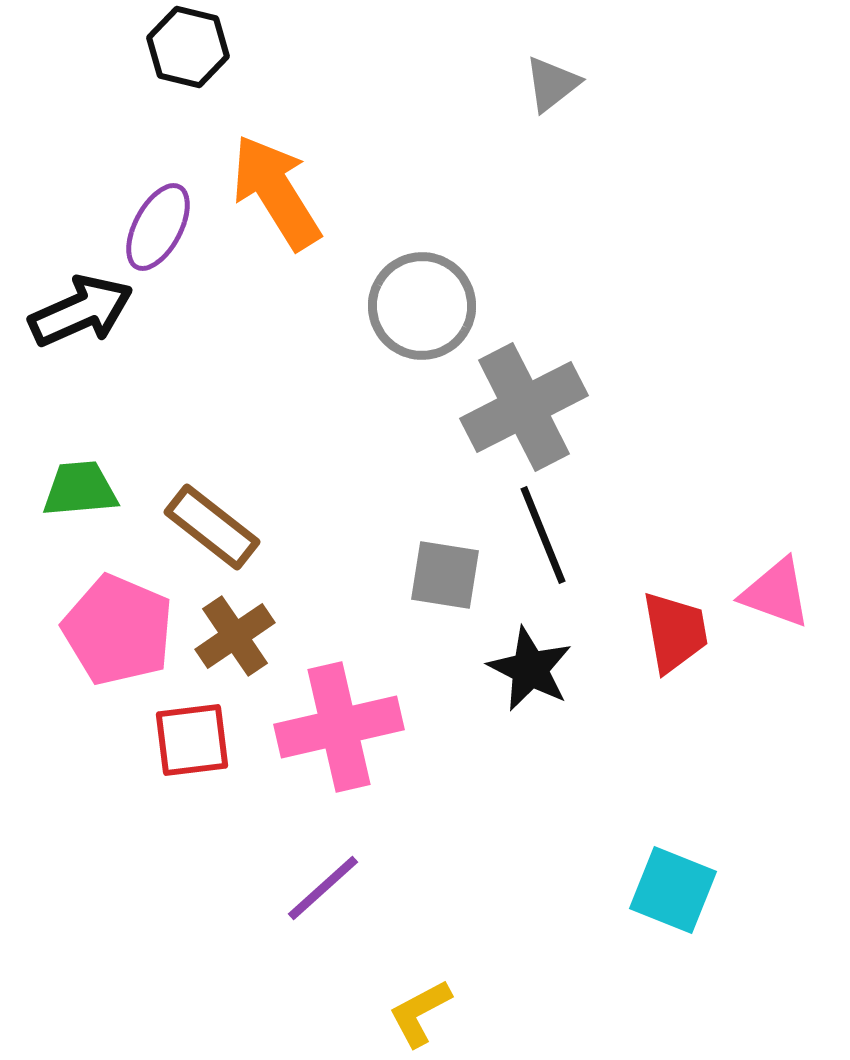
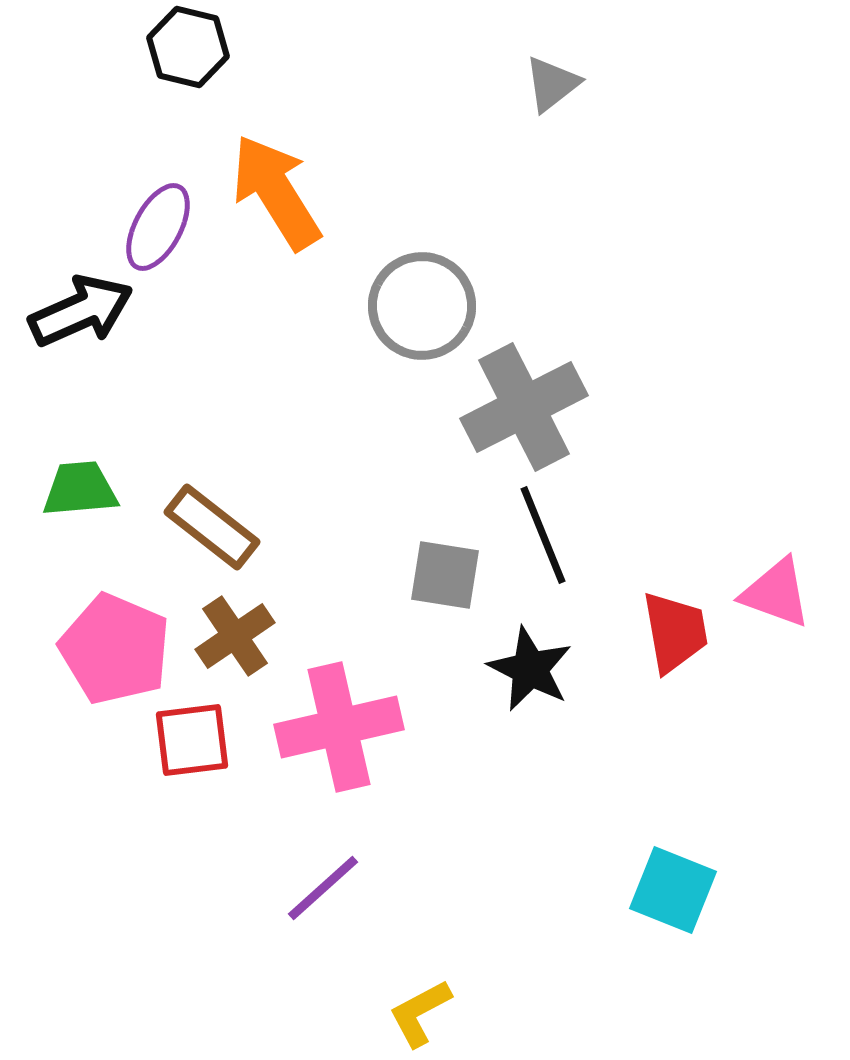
pink pentagon: moved 3 px left, 19 px down
